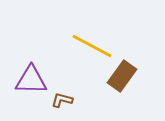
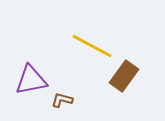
brown rectangle: moved 2 px right
purple triangle: rotated 12 degrees counterclockwise
